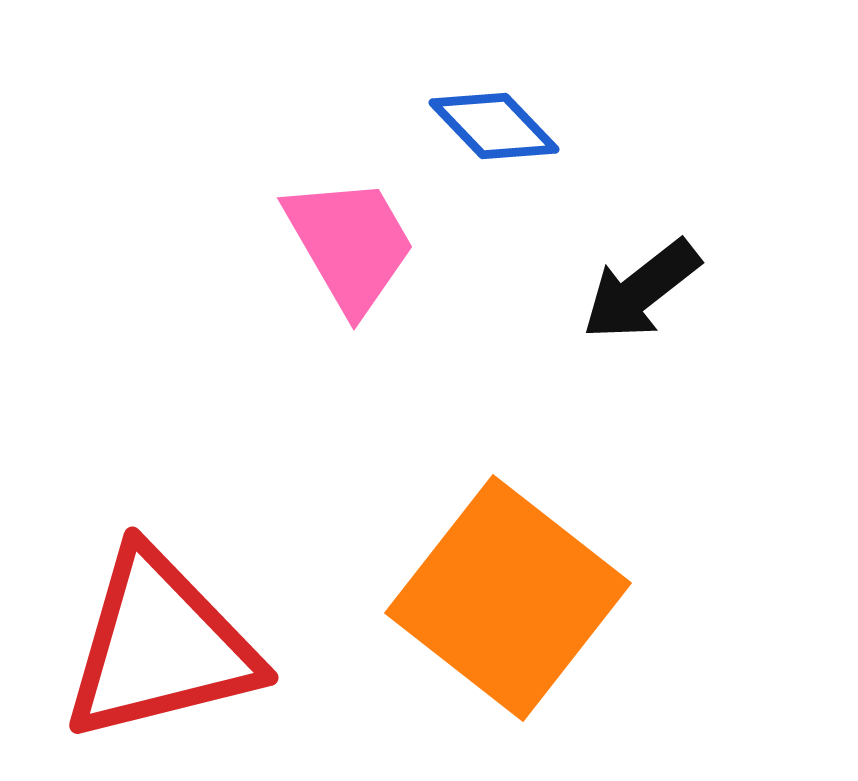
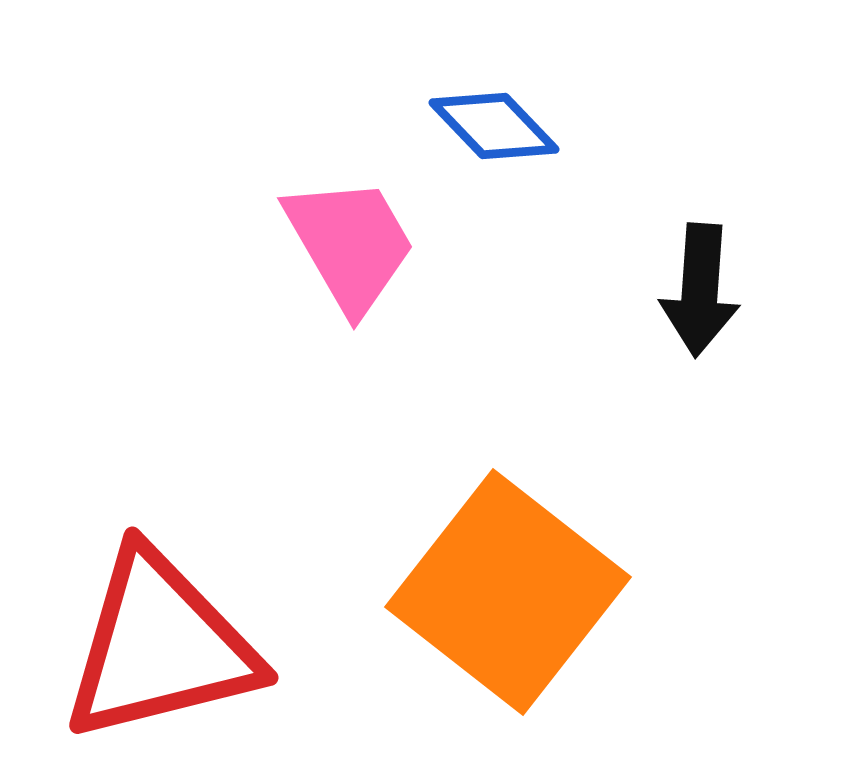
black arrow: moved 59 px right; rotated 48 degrees counterclockwise
orange square: moved 6 px up
